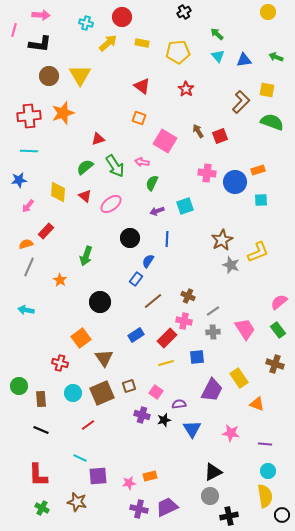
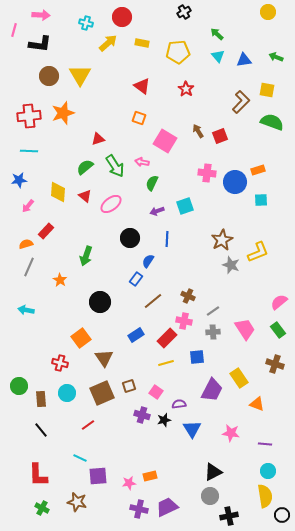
cyan circle at (73, 393): moved 6 px left
black line at (41, 430): rotated 28 degrees clockwise
